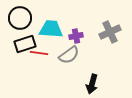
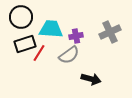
black circle: moved 1 px right, 1 px up
red line: rotated 66 degrees counterclockwise
black arrow: moved 1 px left, 5 px up; rotated 90 degrees counterclockwise
